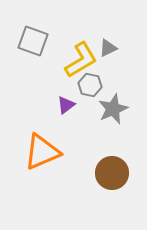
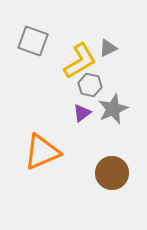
yellow L-shape: moved 1 px left, 1 px down
purple triangle: moved 16 px right, 8 px down
